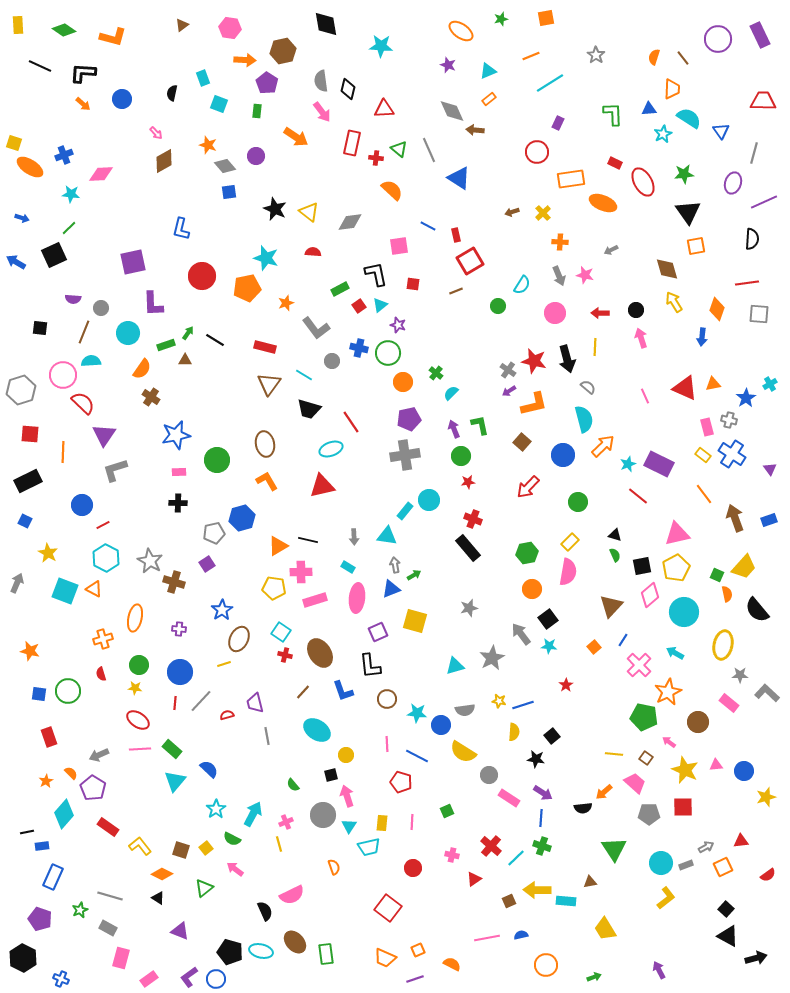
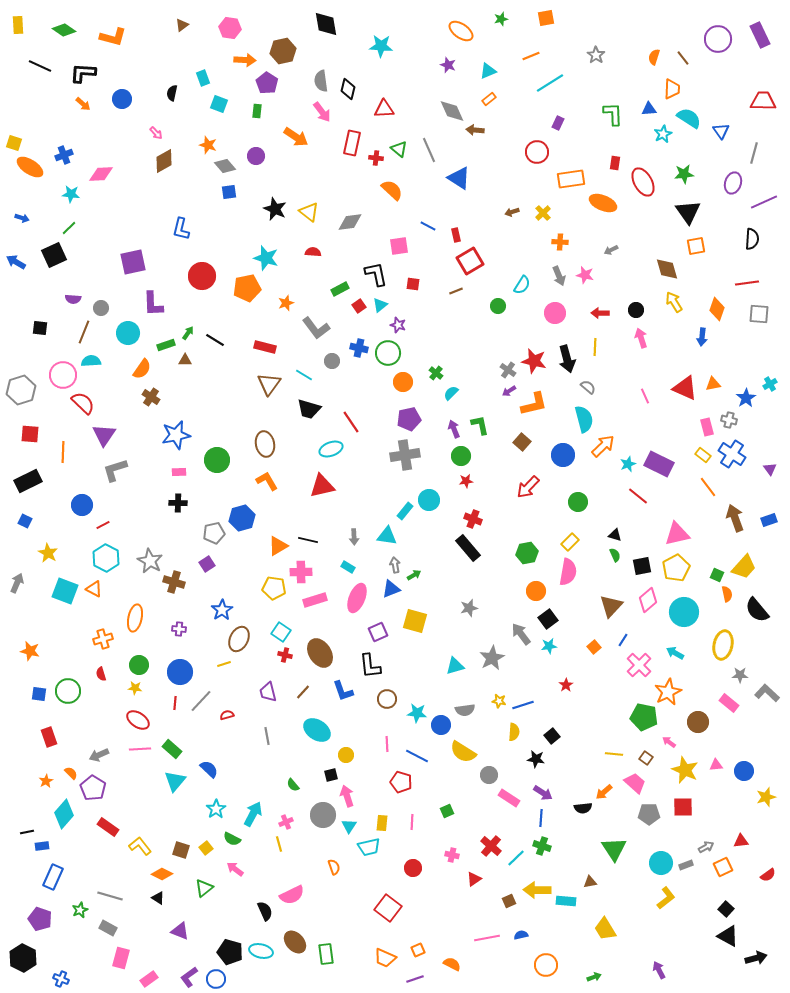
red rectangle at (615, 163): rotated 72 degrees clockwise
red star at (468, 482): moved 2 px left, 1 px up
orange line at (704, 494): moved 4 px right, 7 px up
orange circle at (532, 589): moved 4 px right, 2 px down
pink diamond at (650, 595): moved 2 px left, 5 px down
pink ellipse at (357, 598): rotated 16 degrees clockwise
cyan star at (549, 646): rotated 14 degrees counterclockwise
purple trapezoid at (255, 703): moved 13 px right, 11 px up
